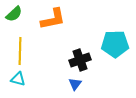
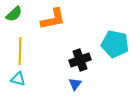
cyan pentagon: rotated 12 degrees clockwise
